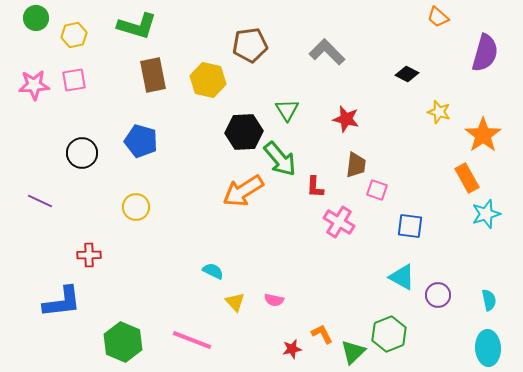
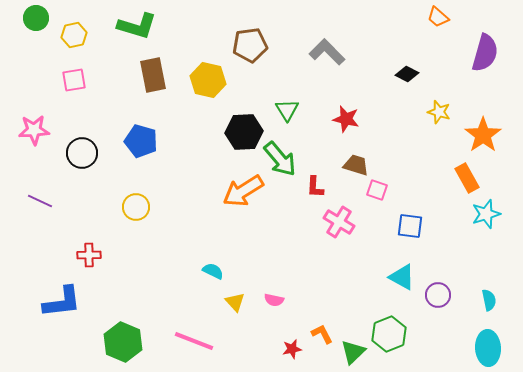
pink star at (34, 85): moved 45 px down
brown trapezoid at (356, 165): rotated 80 degrees counterclockwise
pink line at (192, 340): moved 2 px right, 1 px down
